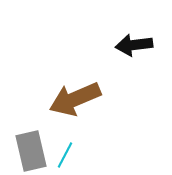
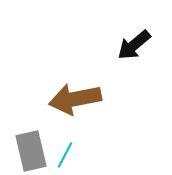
black arrow: rotated 33 degrees counterclockwise
brown arrow: rotated 12 degrees clockwise
